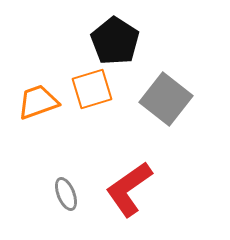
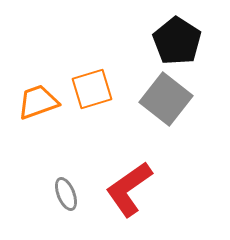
black pentagon: moved 62 px right
